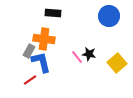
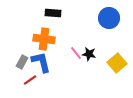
blue circle: moved 2 px down
gray rectangle: moved 7 px left, 11 px down
pink line: moved 1 px left, 4 px up
